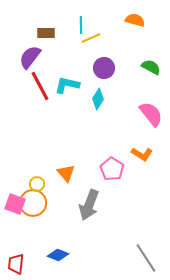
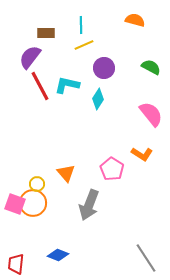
yellow line: moved 7 px left, 7 px down
